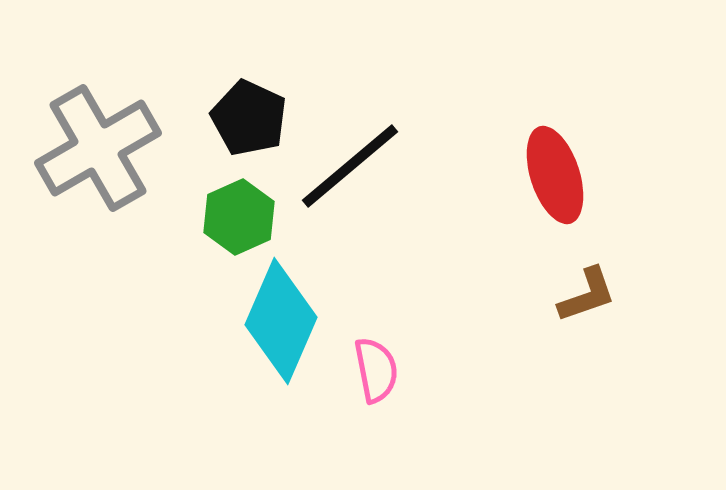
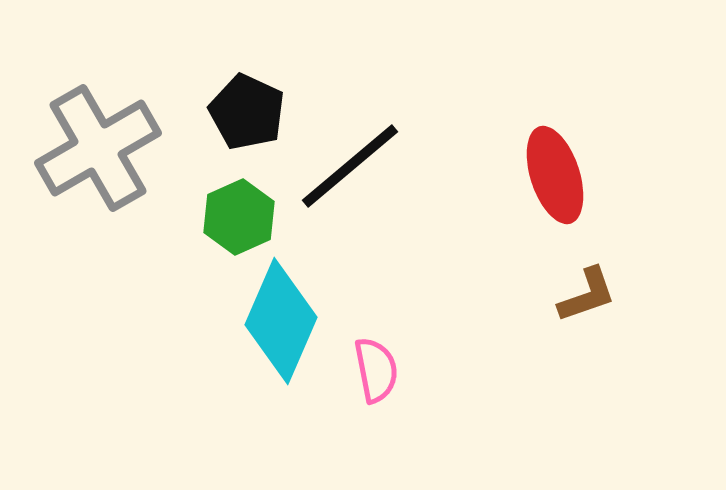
black pentagon: moved 2 px left, 6 px up
